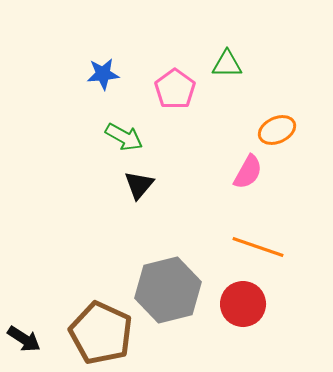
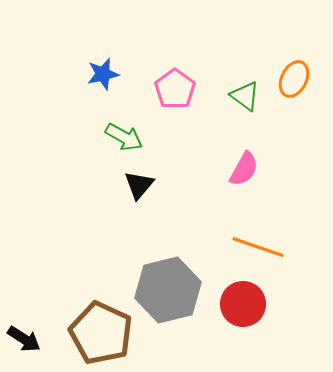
green triangle: moved 18 px right, 32 px down; rotated 36 degrees clockwise
blue star: rotated 8 degrees counterclockwise
orange ellipse: moved 17 px right, 51 px up; rotated 39 degrees counterclockwise
pink semicircle: moved 4 px left, 3 px up
